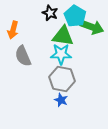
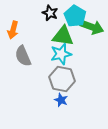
cyan star: rotated 15 degrees counterclockwise
